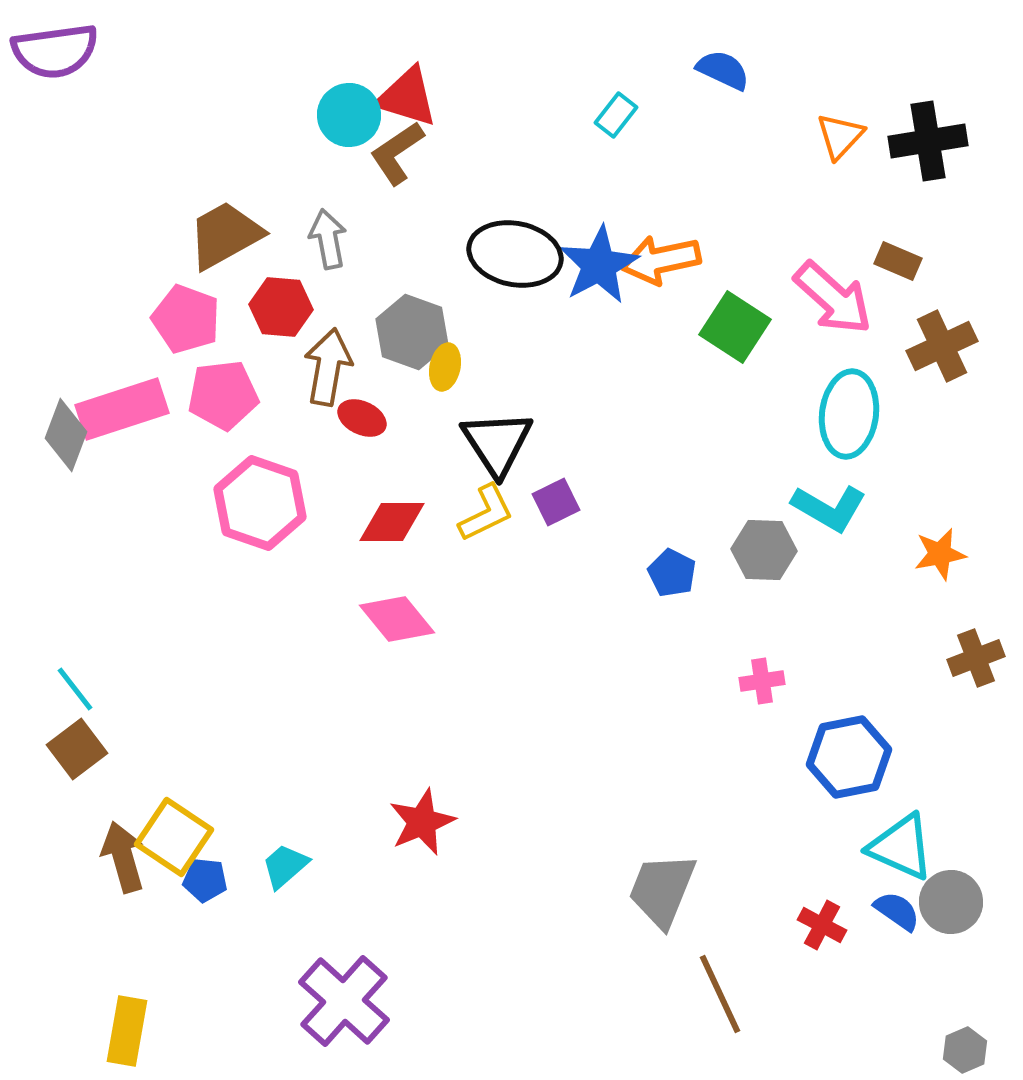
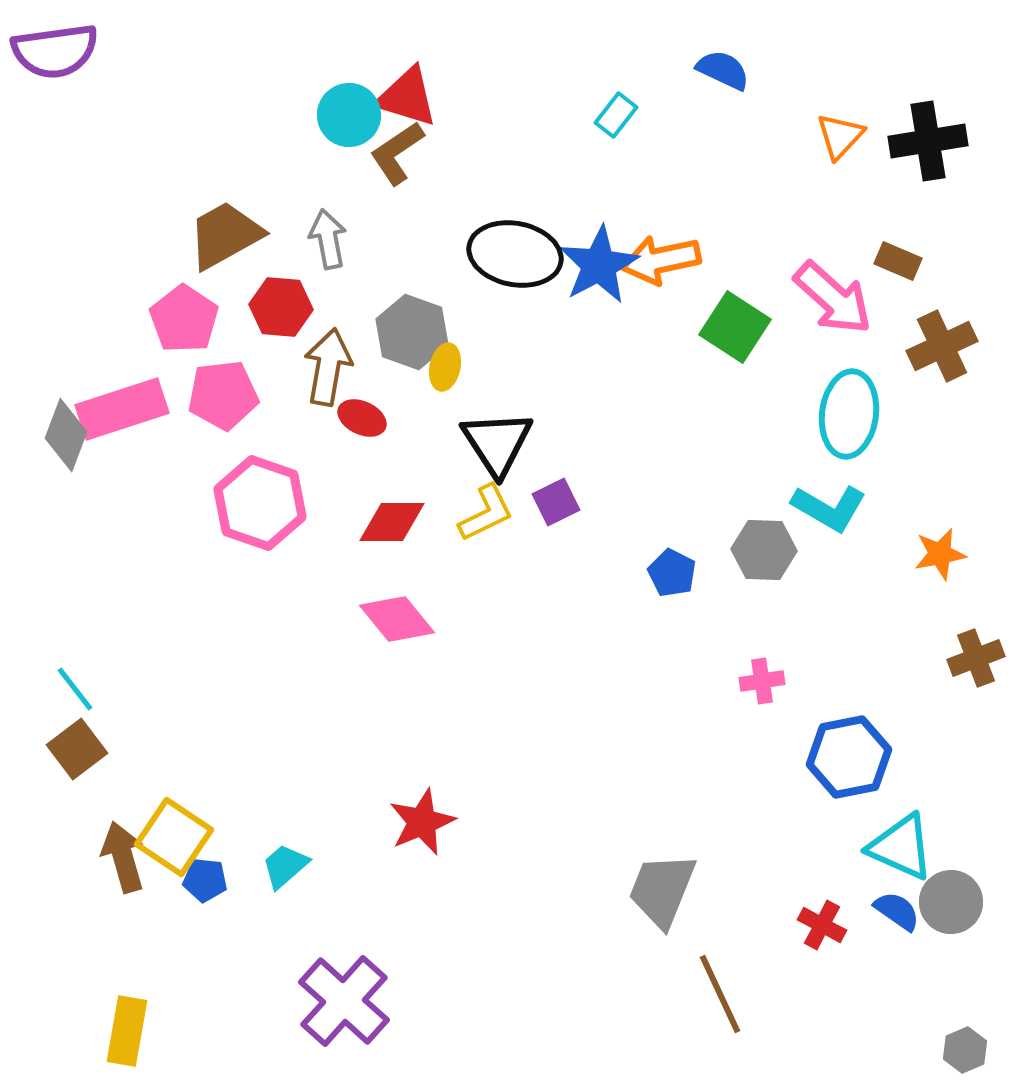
pink pentagon at (186, 319): moved 2 px left; rotated 14 degrees clockwise
